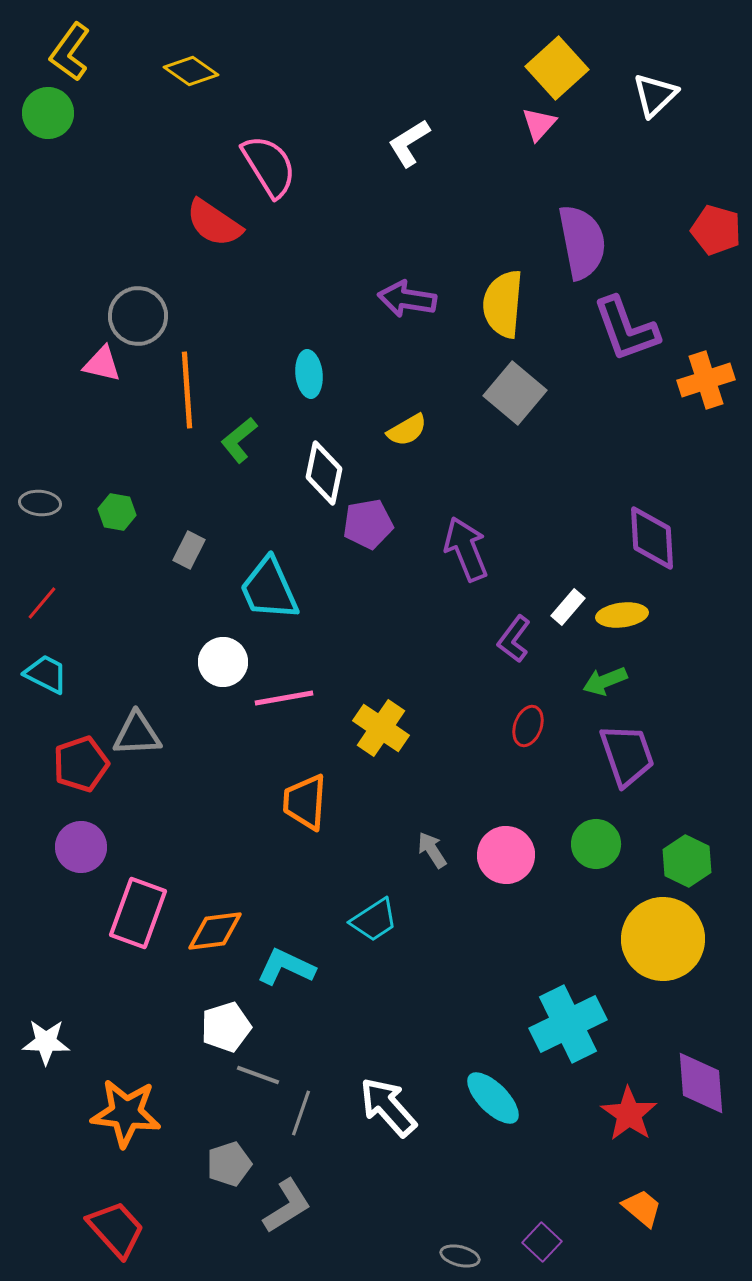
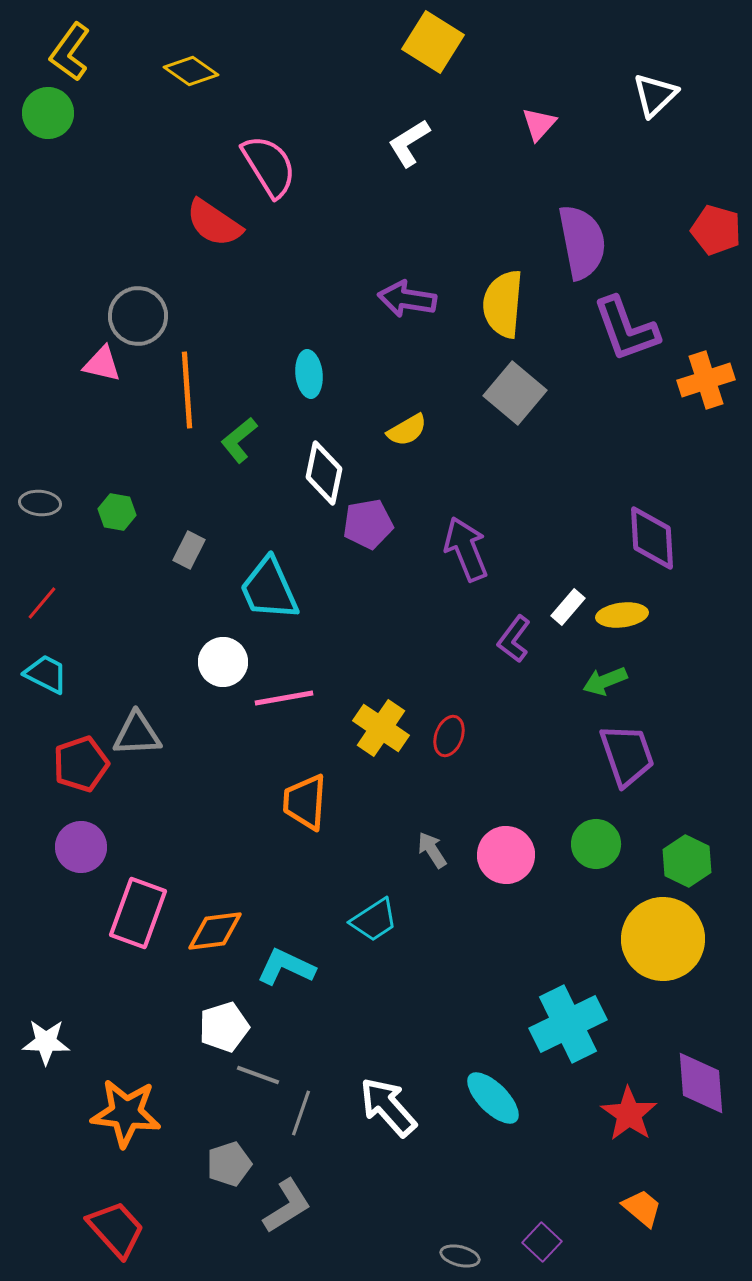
yellow square at (557, 68): moved 124 px left, 26 px up; rotated 16 degrees counterclockwise
red ellipse at (528, 726): moved 79 px left, 10 px down
white pentagon at (226, 1027): moved 2 px left
